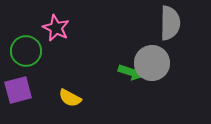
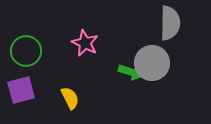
pink star: moved 29 px right, 15 px down
purple square: moved 3 px right
yellow semicircle: rotated 145 degrees counterclockwise
